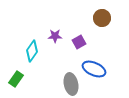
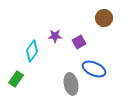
brown circle: moved 2 px right
